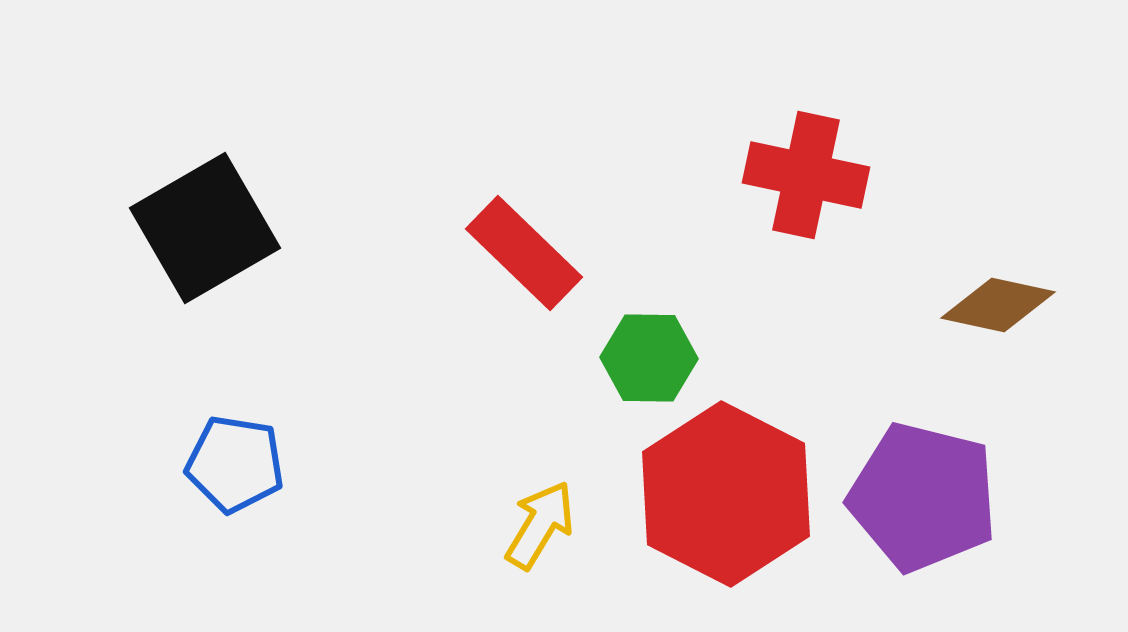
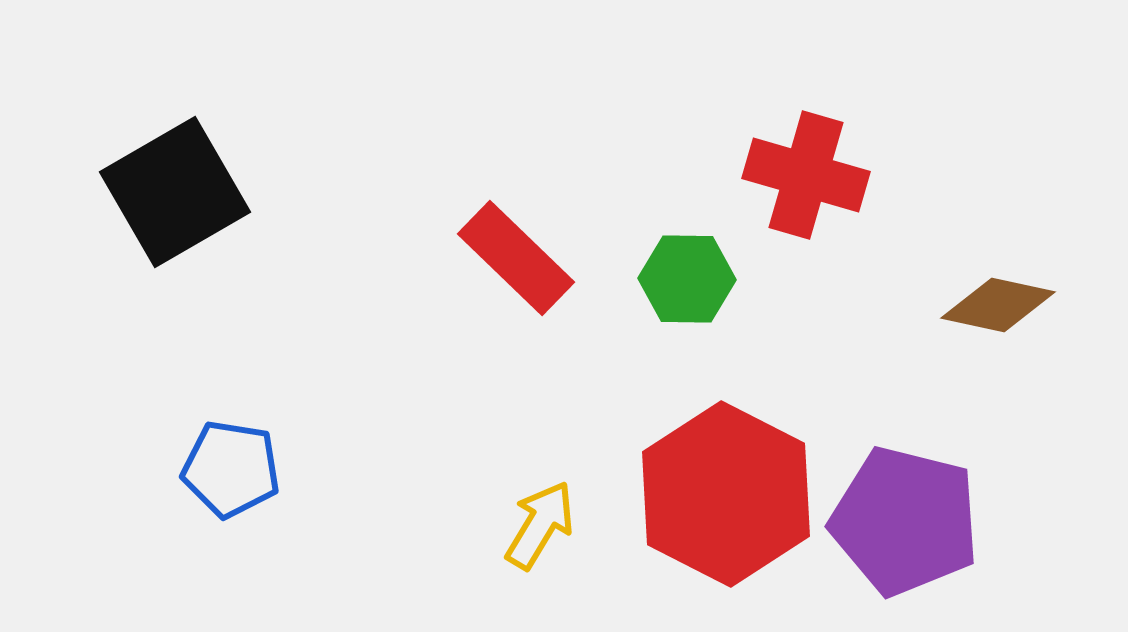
red cross: rotated 4 degrees clockwise
black square: moved 30 px left, 36 px up
red rectangle: moved 8 px left, 5 px down
green hexagon: moved 38 px right, 79 px up
blue pentagon: moved 4 px left, 5 px down
purple pentagon: moved 18 px left, 24 px down
